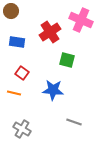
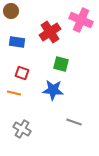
green square: moved 6 px left, 4 px down
red square: rotated 16 degrees counterclockwise
